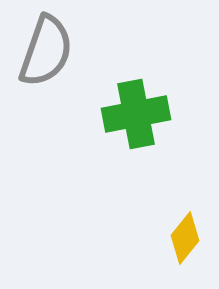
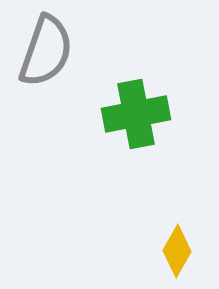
yellow diamond: moved 8 px left, 13 px down; rotated 9 degrees counterclockwise
